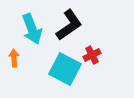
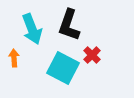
black L-shape: rotated 144 degrees clockwise
red cross: rotated 18 degrees counterclockwise
cyan square: moved 2 px left, 1 px up
